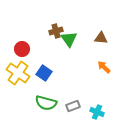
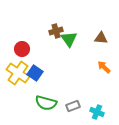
blue square: moved 9 px left
